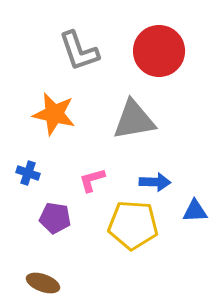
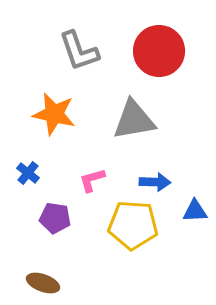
blue cross: rotated 20 degrees clockwise
